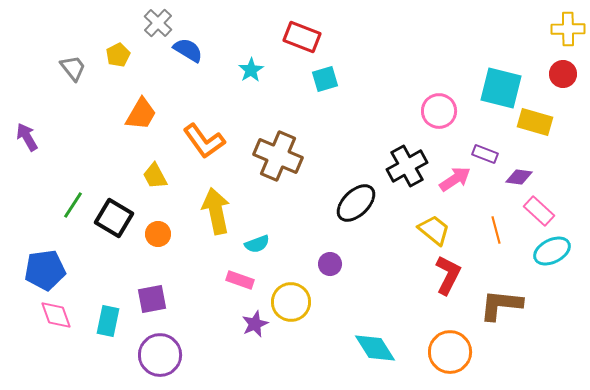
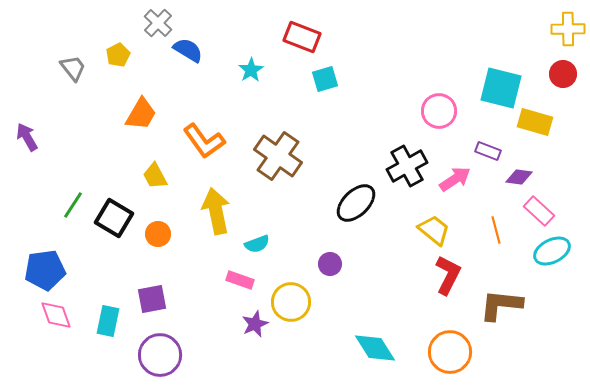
purple rectangle at (485, 154): moved 3 px right, 3 px up
brown cross at (278, 156): rotated 12 degrees clockwise
